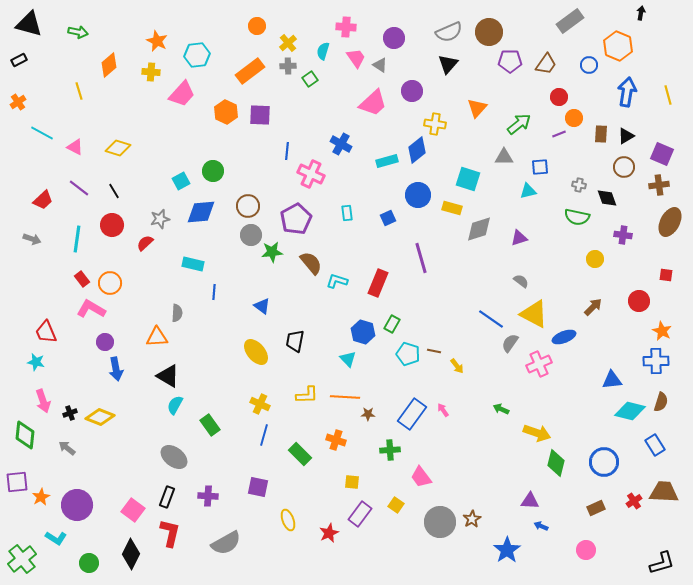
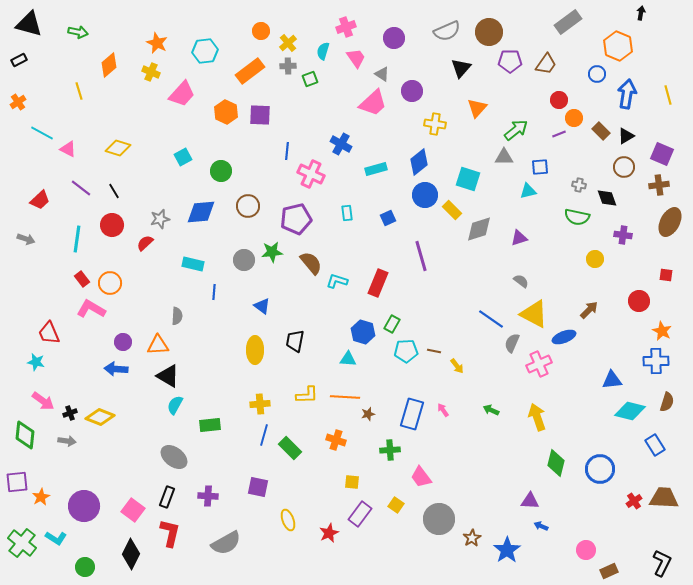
gray rectangle at (570, 21): moved 2 px left, 1 px down
orange circle at (257, 26): moved 4 px right, 5 px down
pink cross at (346, 27): rotated 24 degrees counterclockwise
gray semicircle at (449, 32): moved 2 px left, 1 px up
orange star at (157, 41): moved 2 px down
cyan hexagon at (197, 55): moved 8 px right, 4 px up
black triangle at (448, 64): moved 13 px right, 4 px down
gray triangle at (380, 65): moved 2 px right, 9 px down
blue circle at (589, 65): moved 8 px right, 9 px down
yellow cross at (151, 72): rotated 18 degrees clockwise
green square at (310, 79): rotated 14 degrees clockwise
blue arrow at (627, 92): moved 2 px down
red circle at (559, 97): moved 3 px down
green arrow at (519, 124): moved 3 px left, 6 px down
brown rectangle at (601, 134): moved 3 px up; rotated 48 degrees counterclockwise
pink triangle at (75, 147): moved 7 px left, 2 px down
blue diamond at (417, 150): moved 2 px right, 12 px down
cyan rectangle at (387, 161): moved 11 px left, 8 px down
green circle at (213, 171): moved 8 px right
cyan square at (181, 181): moved 2 px right, 24 px up
purple line at (79, 188): moved 2 px right
blue circle at (418, 195): moved 7 px right
red trapezoid at (43, 200): moved 3 px left
yellow rectangle at (452, 208): moved 2 px down; rotated 30 degrees clockwise
purple pentagon at (296, 219): rotated 16 degrees clockwise
gray circle at (251, 235): moved 7 px left, 25 px down
gray arrow at (32, 239): moved 6 px left
purple line at (421, 258): moved 2 px up
brown arrow at (593, 307): moved 4 px left, 3 px down
gray semicircle at (177, 313): moved 3 px down
red trapezoid at (46, 332): moved 3 px right, 1 px down
orange triangle at (157, 337): moved 1 px right, 8 px down
purple circle at (105, 342): moved 18 px right
gray semicircle at (510, 343): moved 2 px right; rotated 12 degrees counterclockwise
yellow ellipse at (256, 352): moved 1 px left, 2 px up; rotated 40 degrees clockwise
cyan pentagon at (408, 354): moved 2 px left, 3 px up; rotated 20 degrees counterclockwise
cyan triangle at (348, 359): rotated 42 degrees counterclockwise
blue arrow at (116, 369): rotated 105 degrees clockwise
pink arrow at (43, 401): rotated 35 degrees counterclockwise
brown semicircle at (661, 402): moved 6 px right
yellow cross at (260, 404): rotated 30 degrees counterclockwise
green arrow at (501, 409): moved 10 px left, 1 px down
brown star at (368, 414): rotated 16 degrees counterclockwise
blue rectangle at (412, 414): rotated 20 degrees counterclockwise
green rectangle at (210, 425): rotated 60 degrees counterclockwise
yellow arrow at (537, 433): moved 16 px up; rotated 128 degrees counterclockwise
gray arrow at (67, 448): moved 7 px up; rotated 150 degrees clockwise
green rectangle at (300, 454): moved 10 px left, 6 px up
blue circle at (604, 462): moved 4 px left, 7 px down
brown trapezoid at (664, 492): moved 6 px down
purple circle at (77, 505): moved 7 px right, 1 px down
brown rectangle at (596, 508): moved 13 px right, 63 px down
brown star at (472, 519): moved 19 px down
gray circle at (440, 522): moved 1 px left, 3 px up
green cross at (22, 559): moved 16 px up; rotated 12 degrees counterclockwise
green circle at (89, 563): moved 4 px left, 4 px down
black L-shape at (662, 563): rotated 48 degrees counterclockwise
